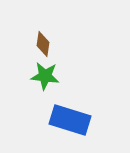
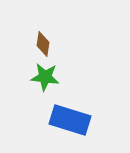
green star: moved 1 px down
